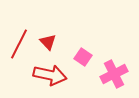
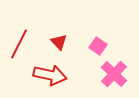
red triangle: moved 11 px right
pink square: moved 15 px right, 11 px up
pink cross: rotated 20 degrees counterclockwise
